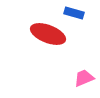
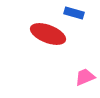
pink trapezoid: moved 1 px right, 1 px up
